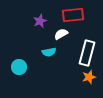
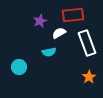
white semicircle: moved 2 px left, 1 px up
white rectangle: moved 10 px up; rotated 35 degrees counterclockwise
orange star: rotated 16 degrees counterclockwise
